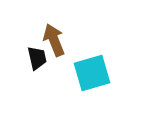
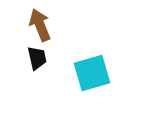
brown arrow: moved 14 px left, 15 px up
